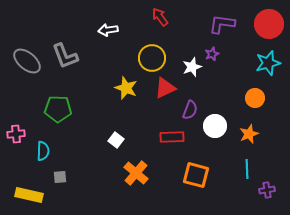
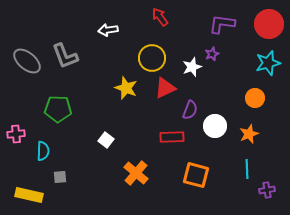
white square: moved 10 px left
